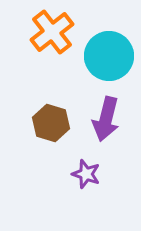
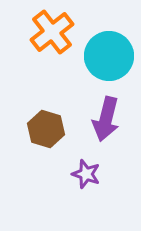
brown hexagon: moved 5 px left, 6 px down
